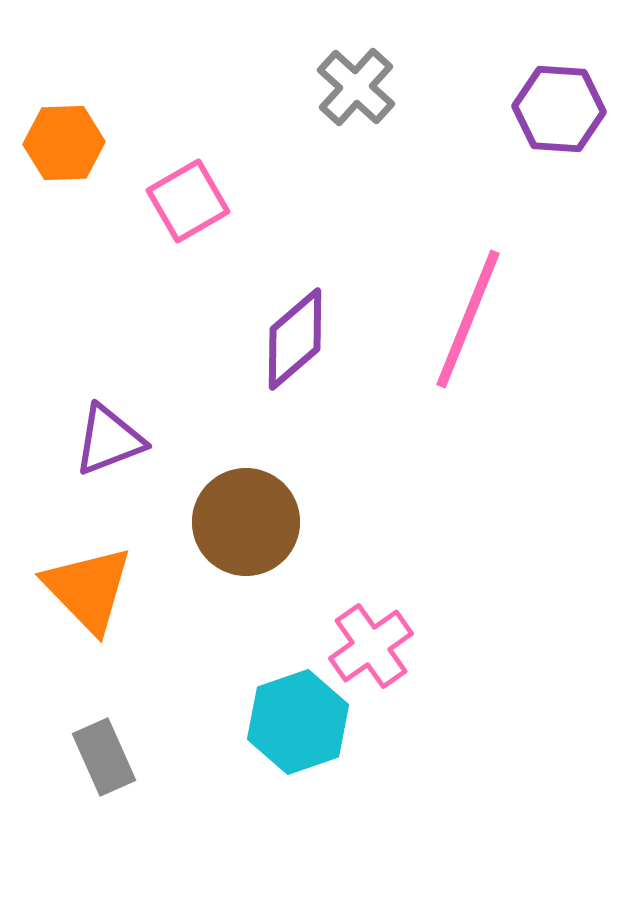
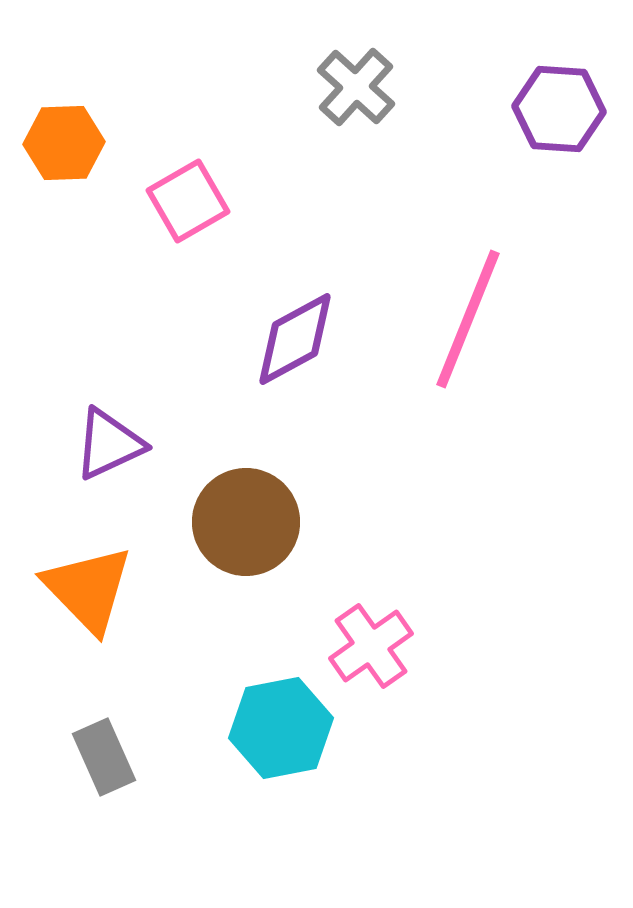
purple diamond: rotated 12 degrees clockwise
purple triangle: moved 4 px down; rotated 4 degrees counterclockwise
cyan hexagon: moved 17 px left, 6 px down; rotated 8 degrees clockwise
